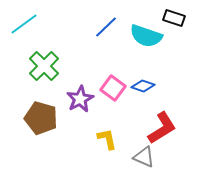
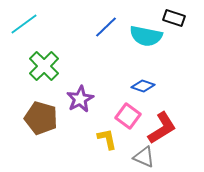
cyan semicircle: rotated 8 degrees counterclockwise
pink square: moved 15 px right, 28 px down
